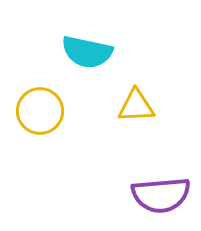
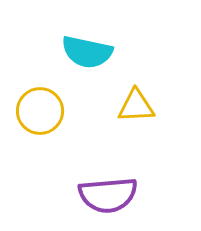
purple semicircle: moved 53 px left
